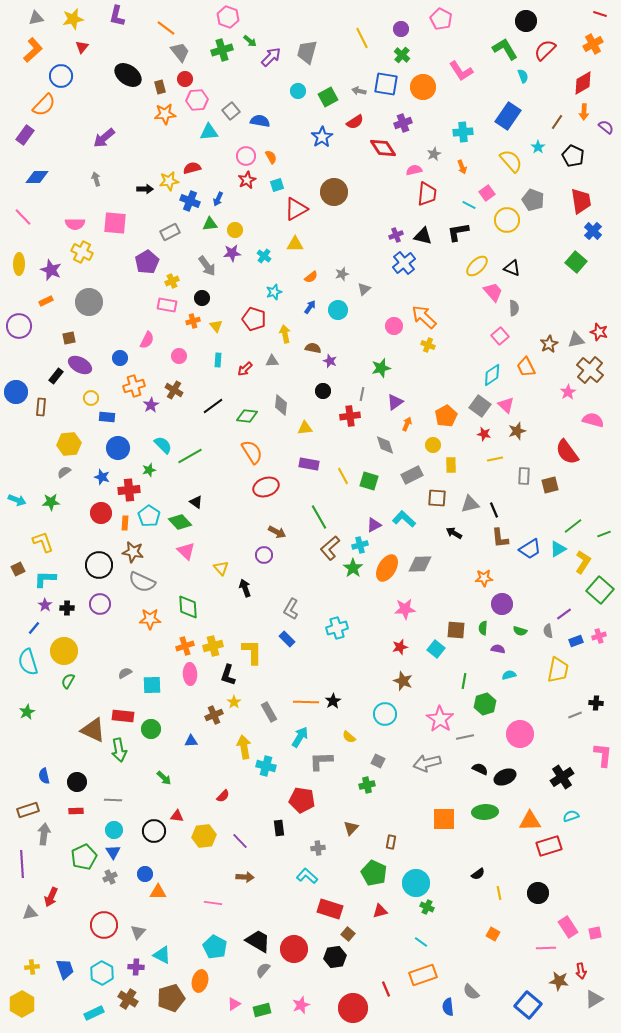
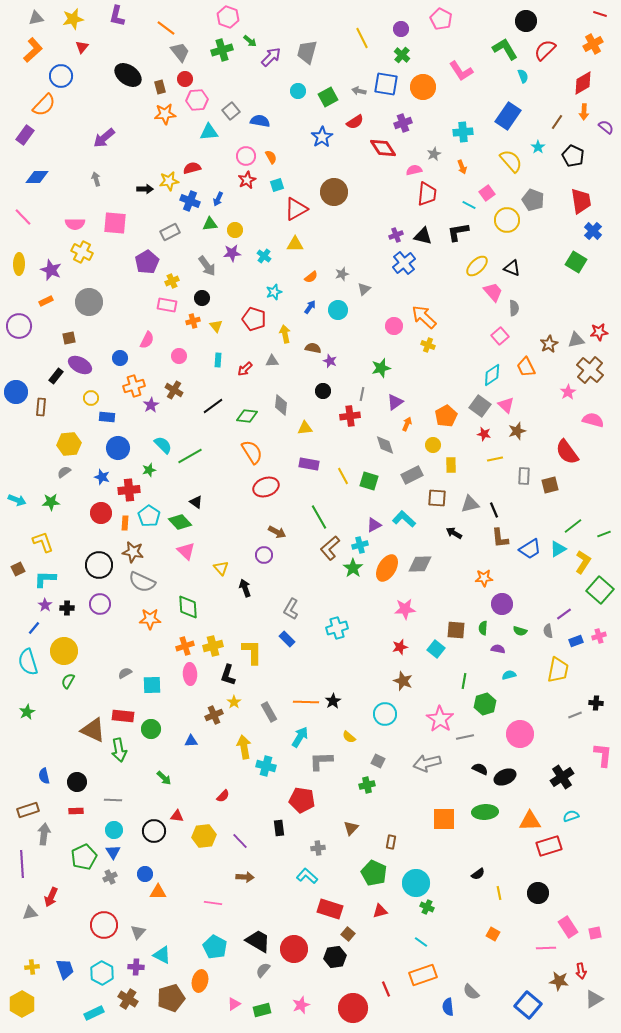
green square at (576, 262): rotated 10 degrees counterclockwise
red star at (599, 332): rotated 24 degrees counterclockwise
